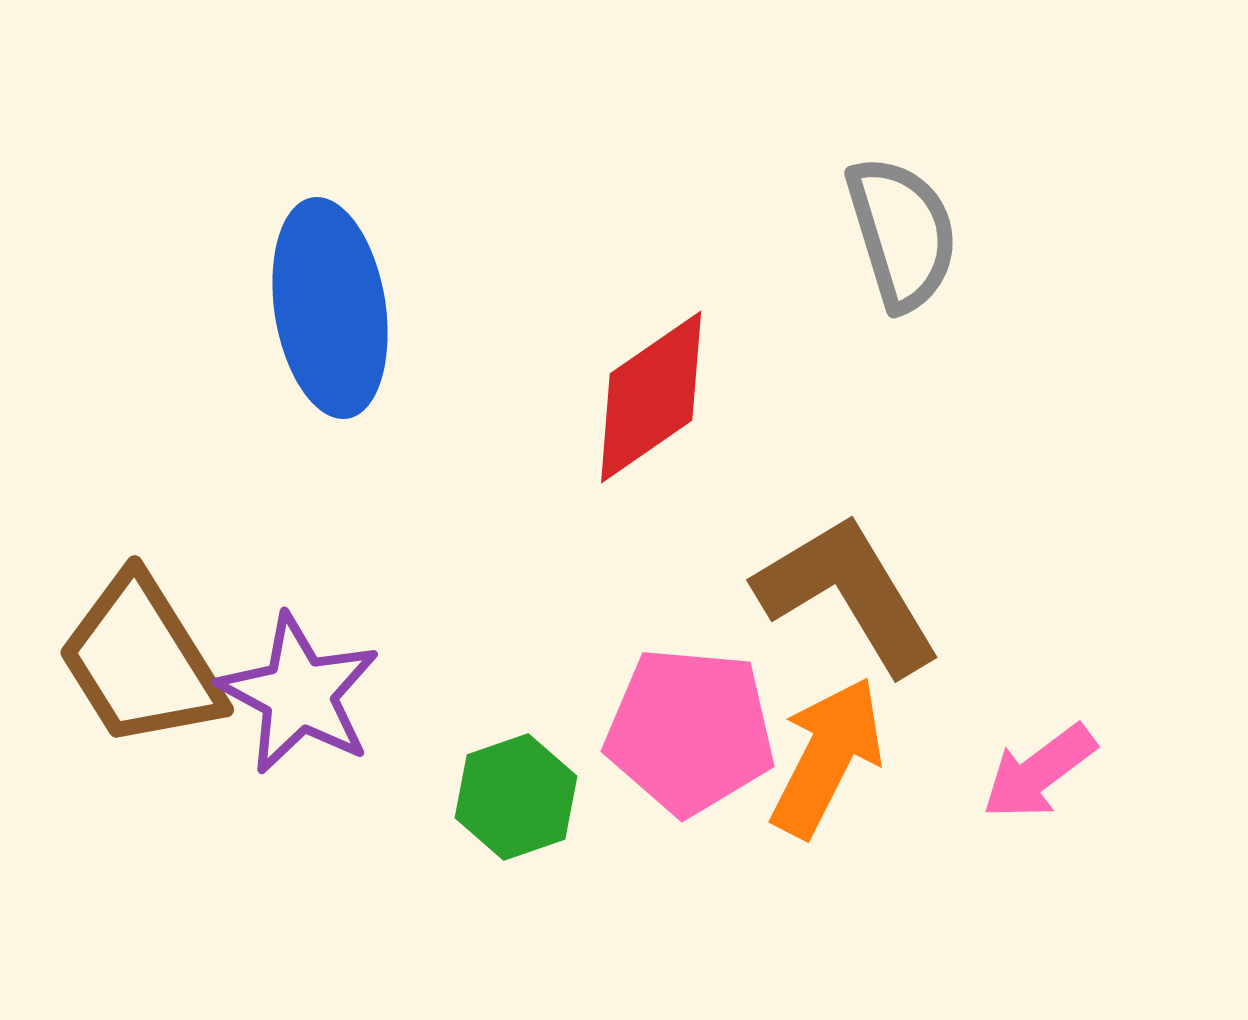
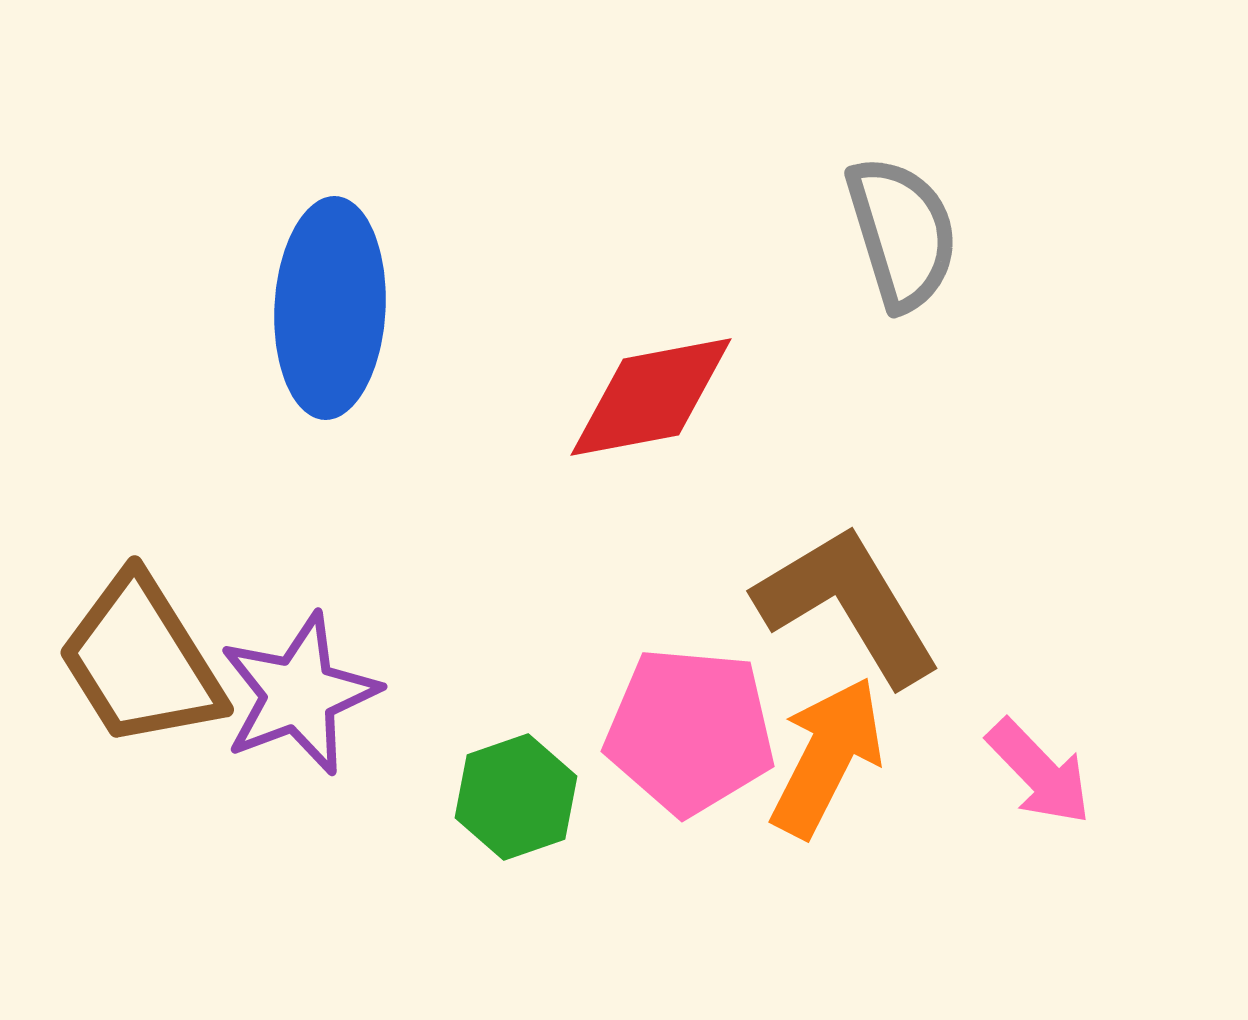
blue ellipse: rotated 12 degrees clockwise
red diamond: rotated 24 degrees clockwise
brown L-shape: moved 11 px down
purple star: rotated 23 degrees clockwise
pink arrow: rotated 97 degrees counterclockwise
